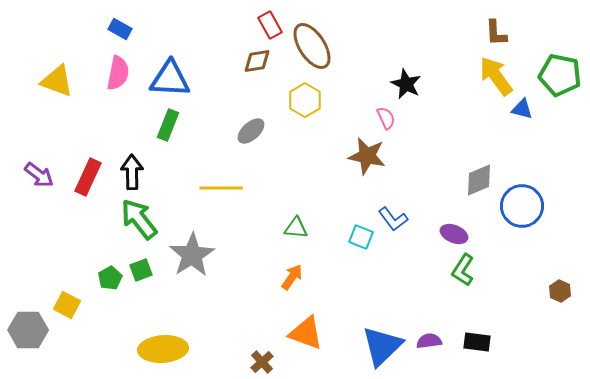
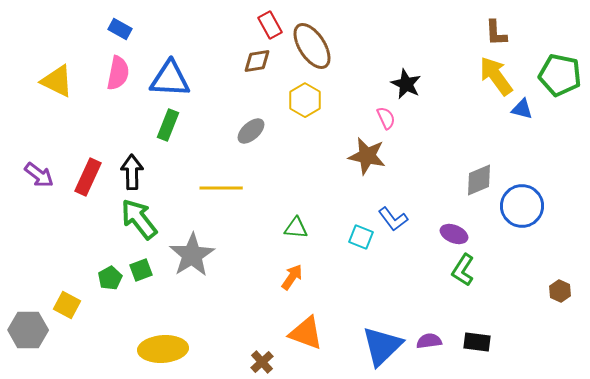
yellow triangle at (57, 81): rotated 6 degrees clockwise
